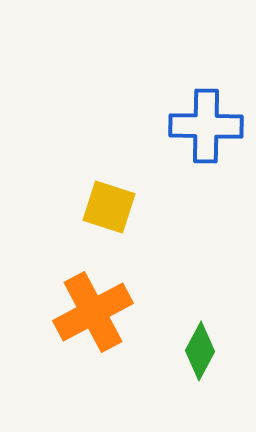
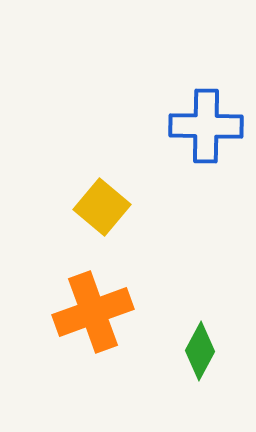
yellow square: moved 7 px left; rotated 22 degrees clockwise
orange cross: rotated 8 degrees clockwise
